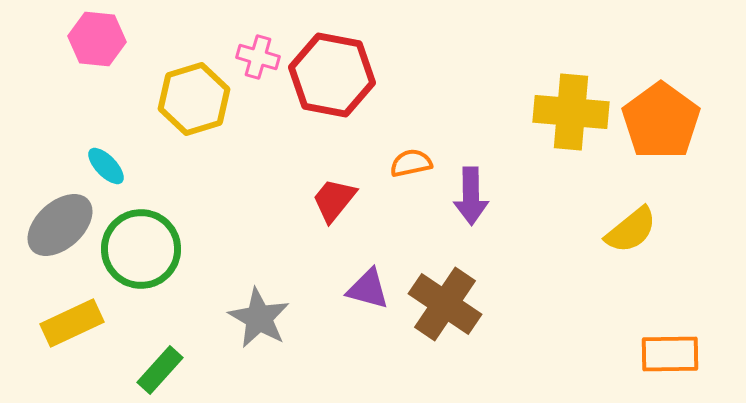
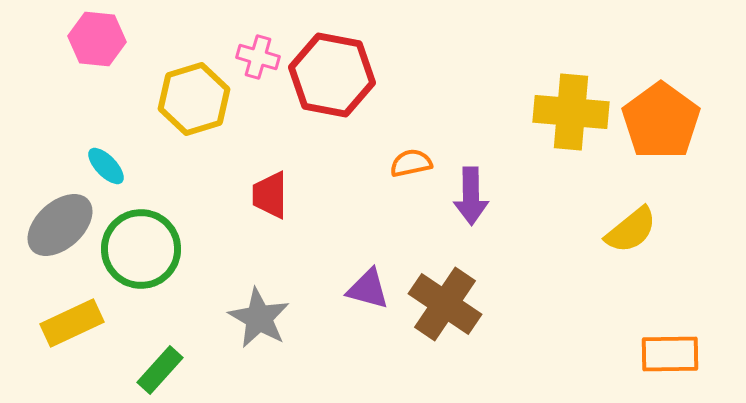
red trapezoid: moved 64 px left, 5 px up; rotated 39 degrees counterclockwise
